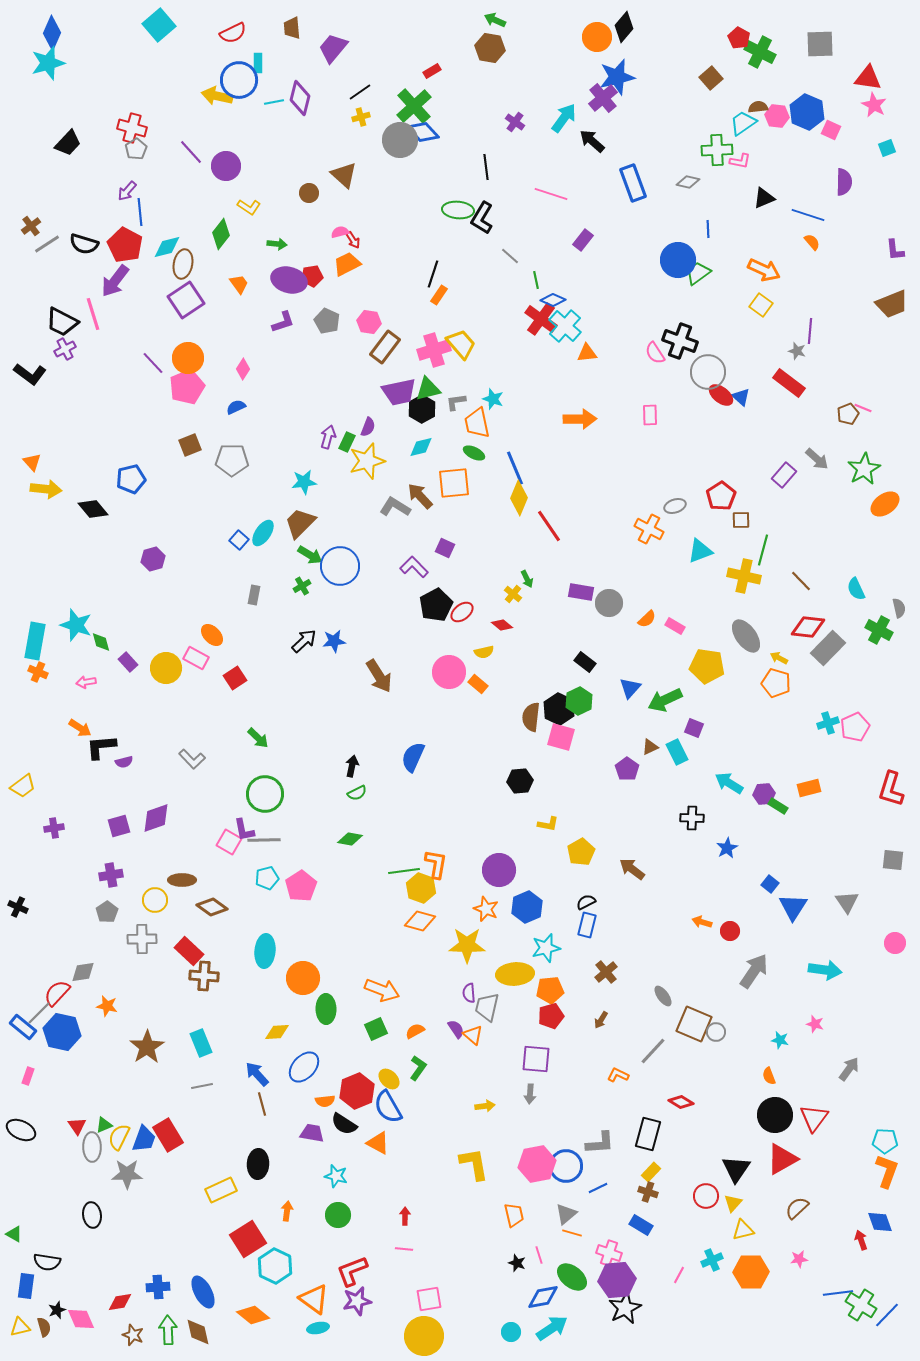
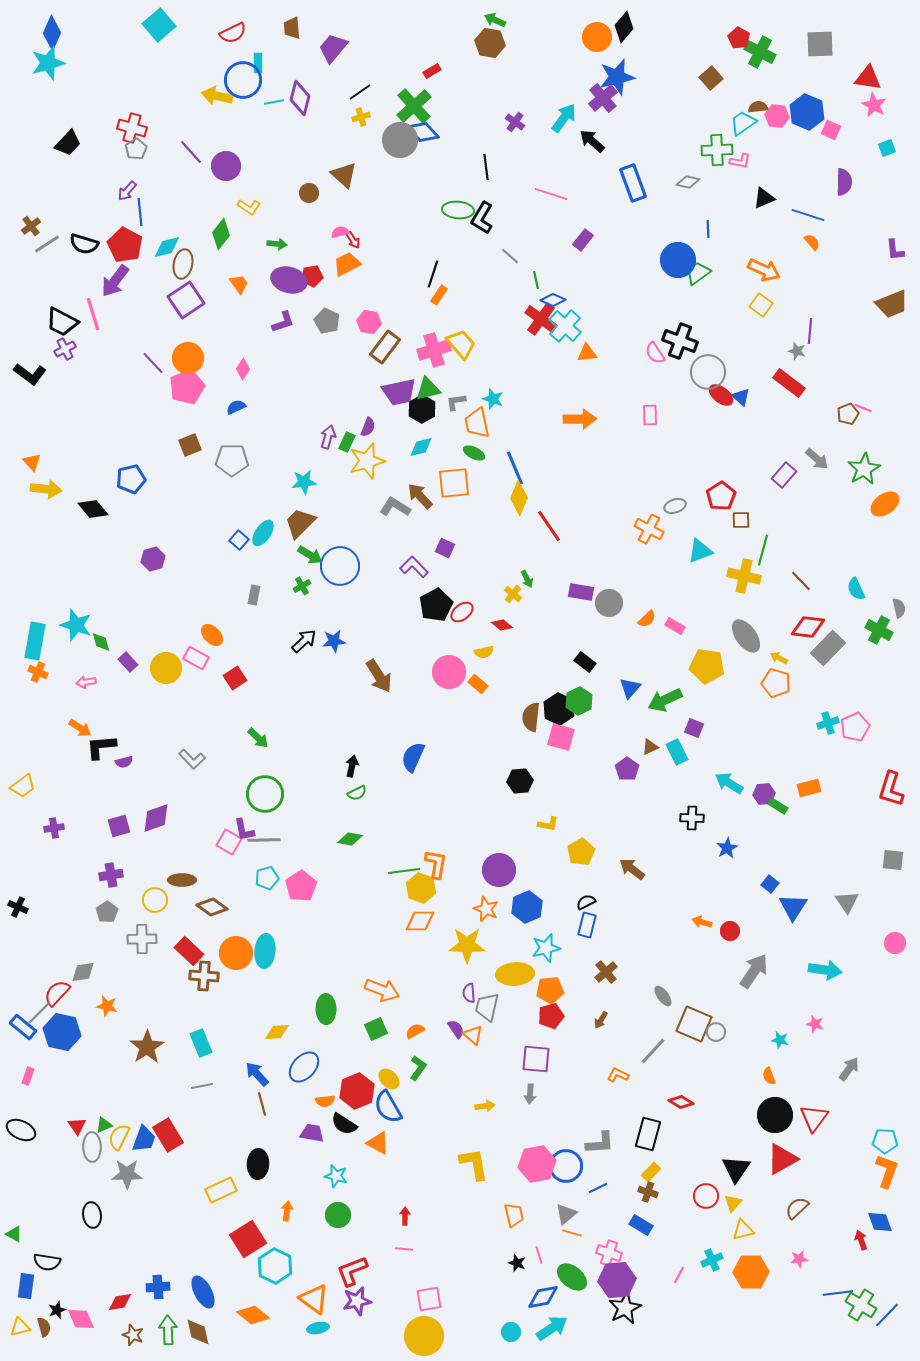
brown hexagon at (490, 48): moved 5 px up
blue circle at (239, 80): moved 4 px right
orange diamond at (420, 921): rotated 16 degrees counterclockwise
orange circle at (303, 978): moved 67 px left, 25 px up
